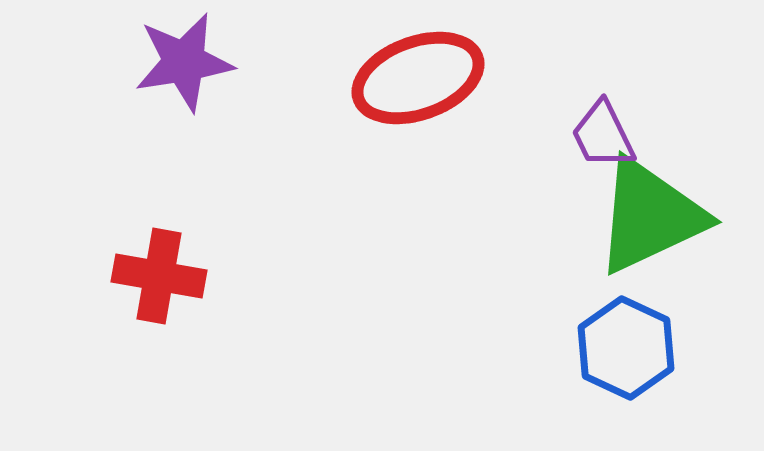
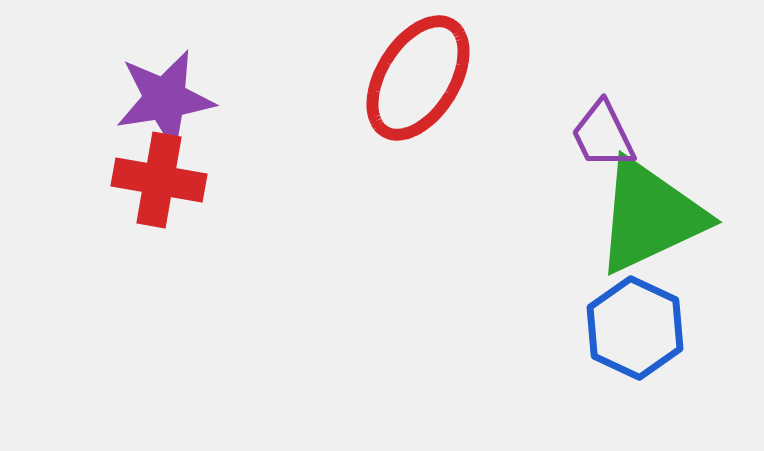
purple star: moved 19 px left, 37 px down
red ellipse: rotated 38 degrees counterclockwise
red cross: moved 96 px up
blue hexagon: moved 9 px right, 20 px up
